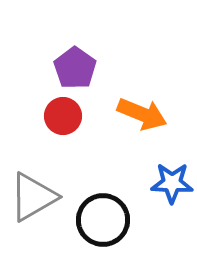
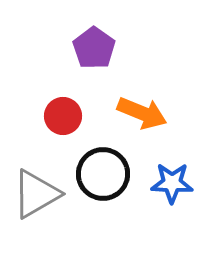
purple pentagon: moved 19 px right, 20 px up
orange arrow: moved 1 px up
gray triangle: moved 3 px right, 3 px up
black circle: moved 46 px up
